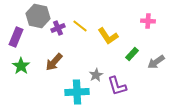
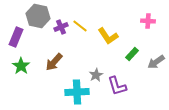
purple cross: moved 3 px right, 1 px up
